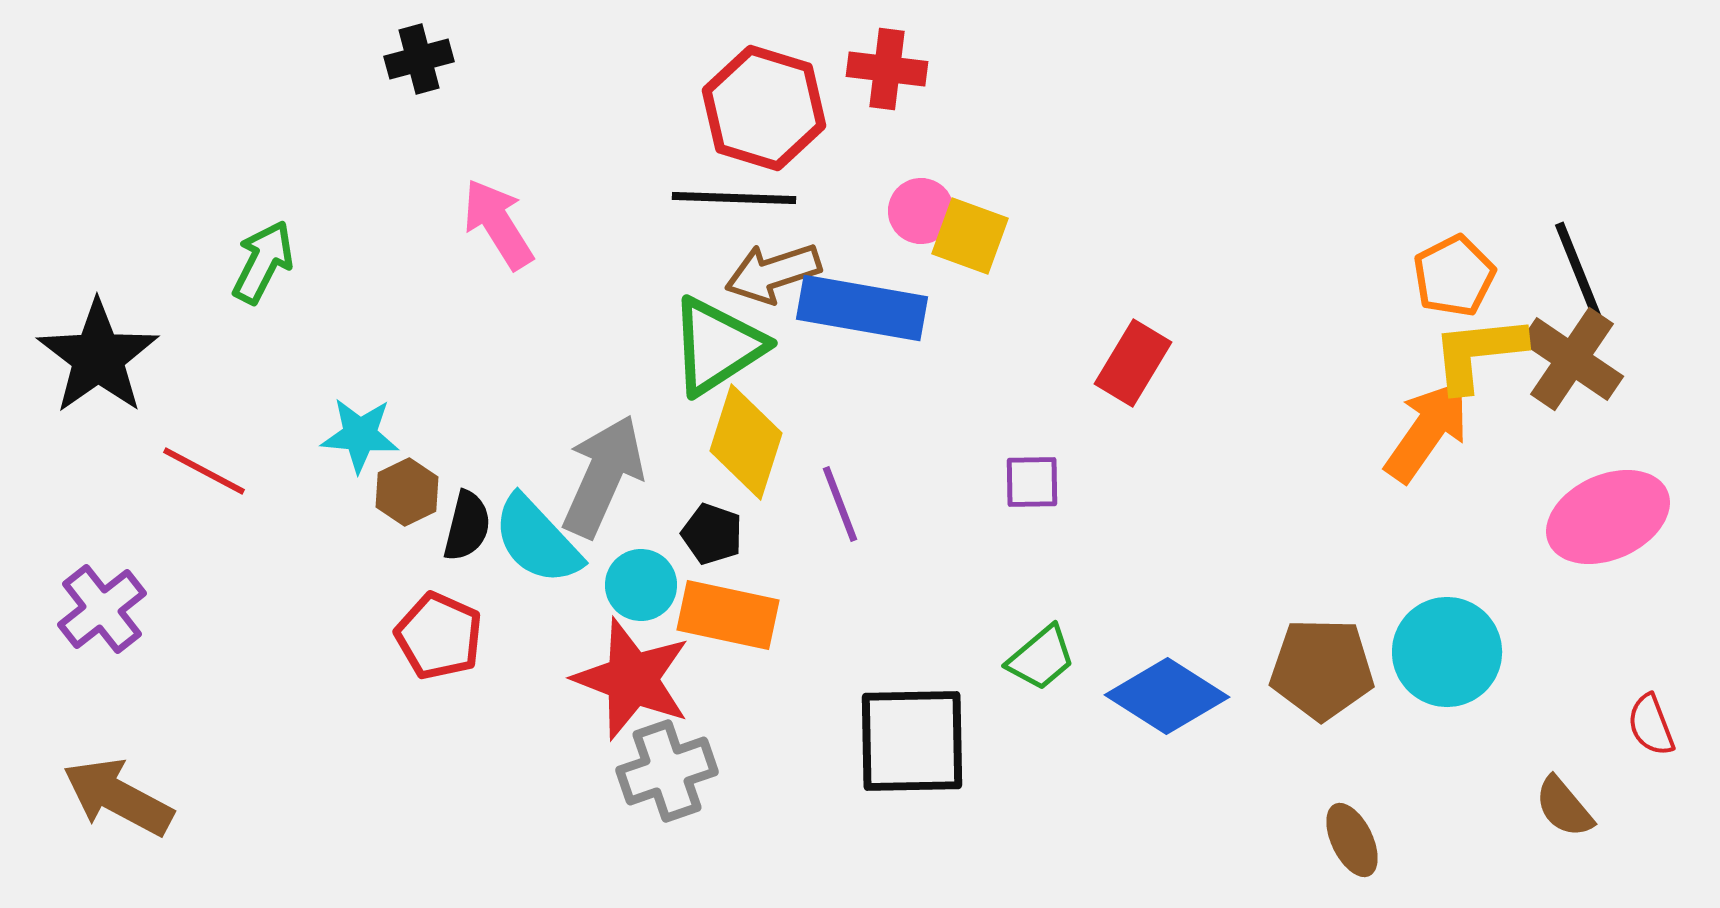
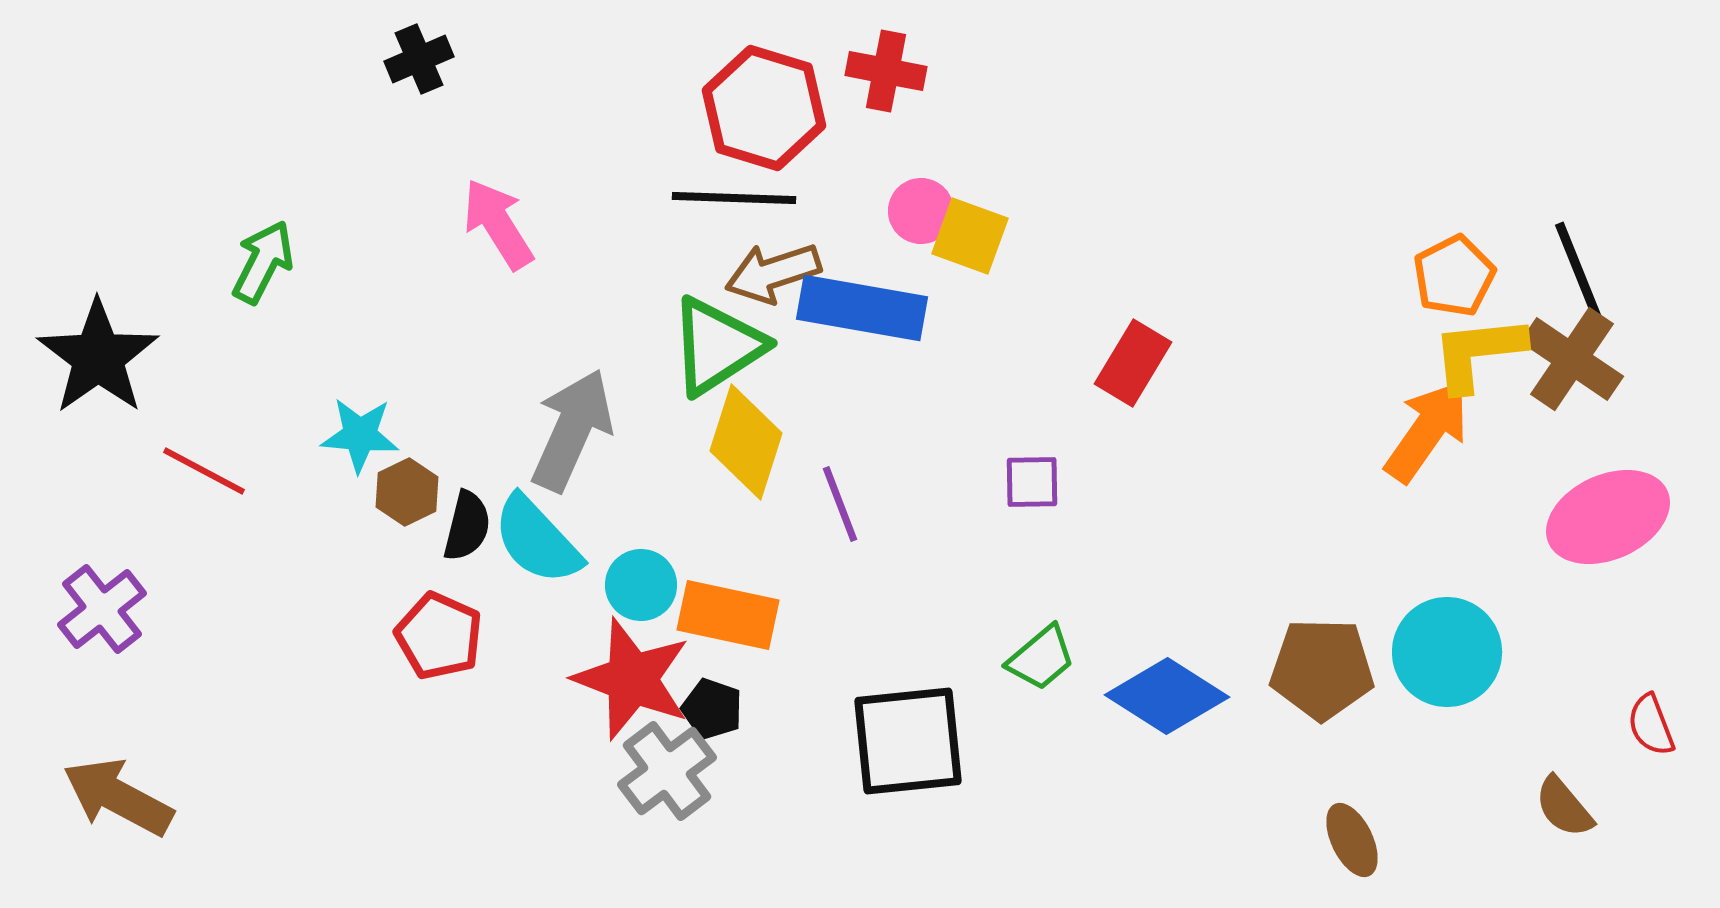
black cross at (419, 59): rotated 8 degrees counterclockwise
red cross at (887, 69): moved 1 px left, 2 px down; rotated 4 degrees clockwise
gray arrow at (603, 476): moved 31 px left, 46 px up
black pentagon at (712, 534): moved 175 px down
black square at (912, 741): moved 4 px left; rotated 5 degrees counterclockwise
gray cross at (667, 771): rotated 18 degrees counterclockwise
